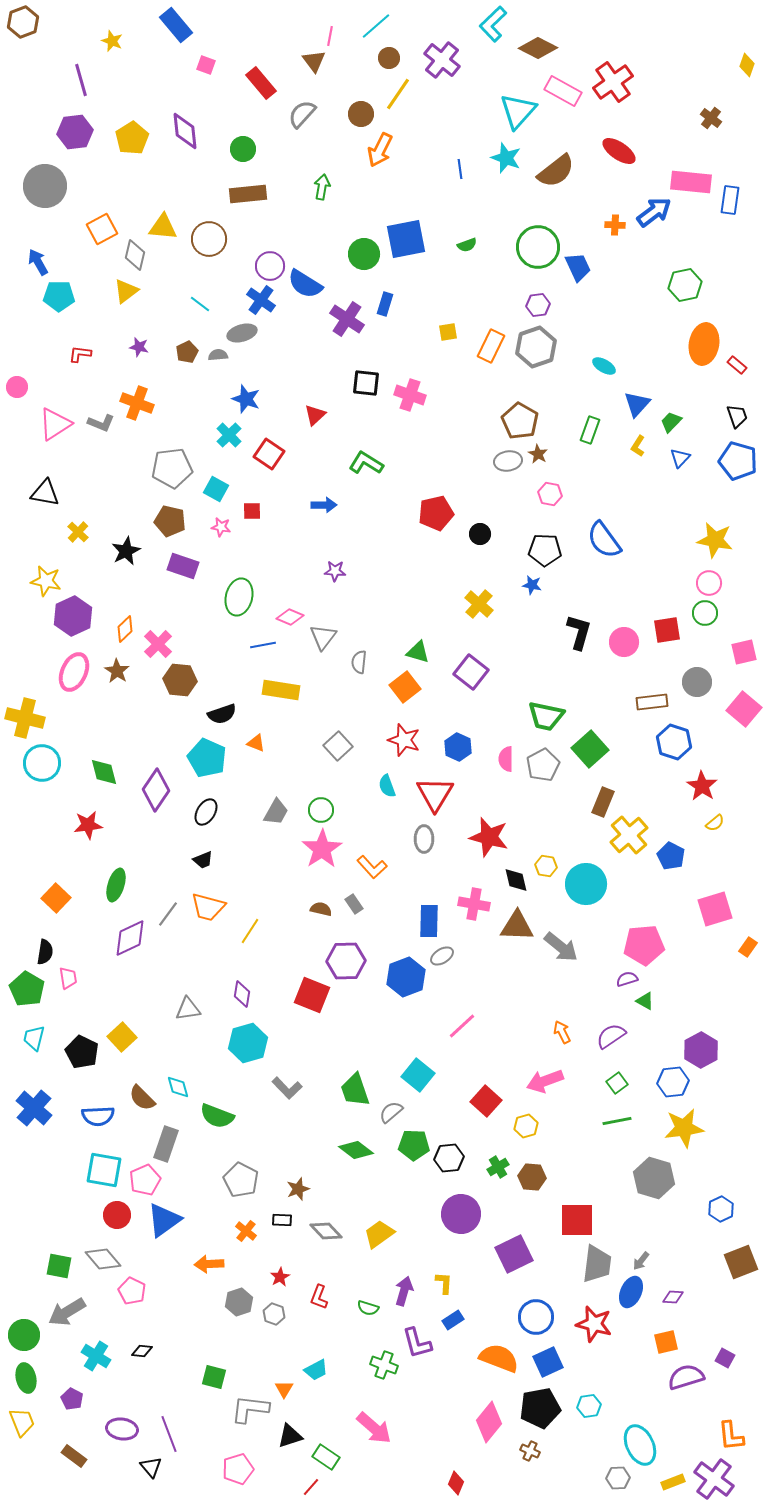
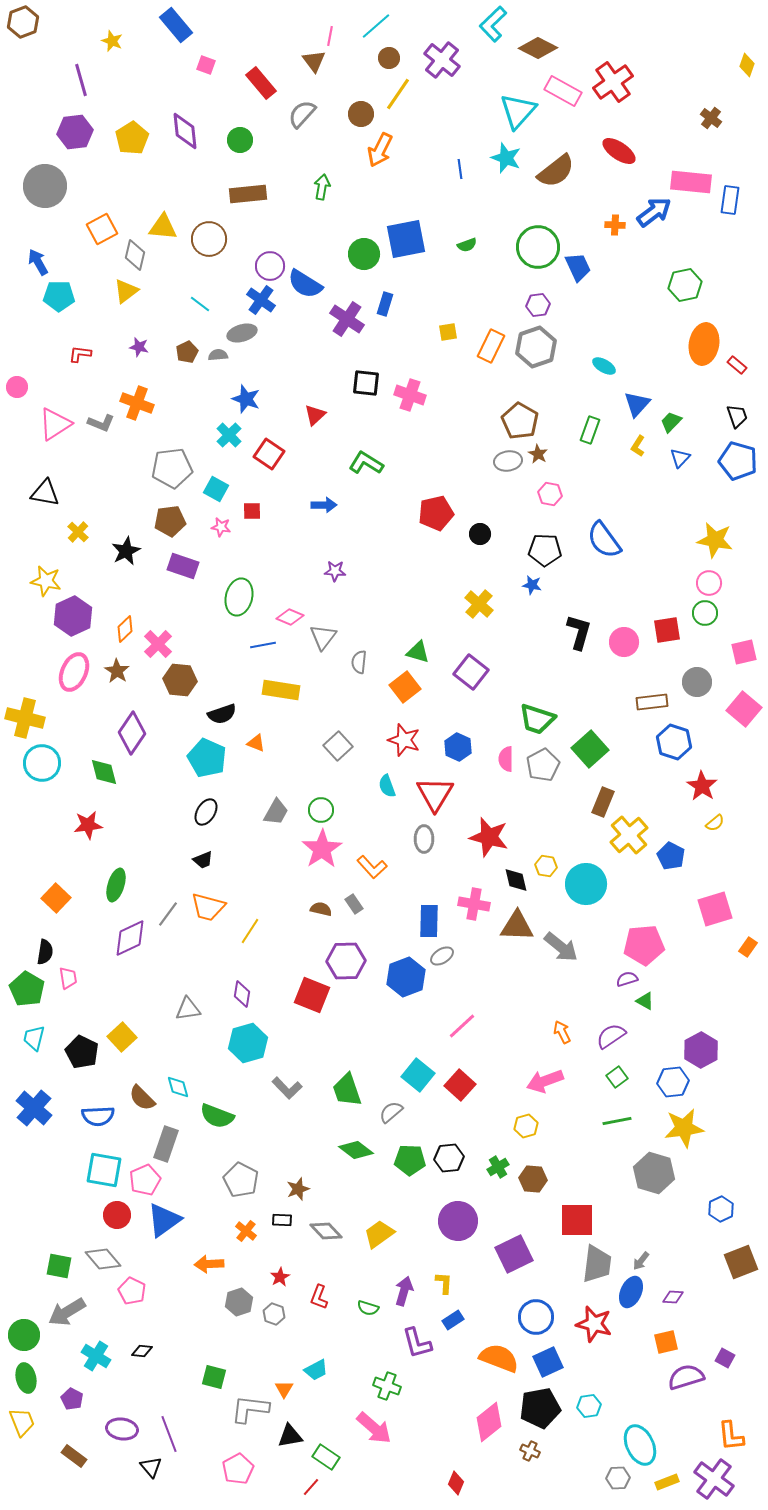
green circle at (243, 149): moved 3 px left, 9 px up
brown pentagon at (170, 521): rotated 20 degrees counterclockwise
green trapezoid at (546, 716): moved 9 px left, 3 px down; rotated 6 degrees clockwise
purple diamond at (156, 790): moved 24 px left, 57 px up
green square at (617, 1083): moved 6 px up
green trapezoid at (355, 1090): moved 8 px left
red square at (486, 1101): moved 26 px left, 16 px up
green pentagon at (414, 1145): moved 4 px left, 15 px down
brown hexagon at (532, 1177): moved 1 px right, 2 px down
gray hexagon at (654, 1178): moved 5 px up
purple circle at (461, 1214): moved 3 px left, 7 px down
green cross at (384, 1365): moved 3 px right, 21 px down
pink diamond at (489, 1422): rotated 12 degrees clockwise
black triangle at (290, 1436): rotated 8 degrees clockwise
pink pentagon at (238, 1469): rotated 12 degrees counterclockwise
yellow rectangle at (673, 1482): moved 6 px left
